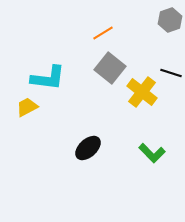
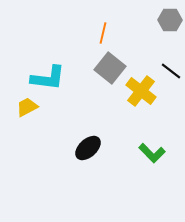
gray hexagon: rotated 20 degrees clockwise
orange line: rotated 45 degrees counterclockwise
black line: moved 2 px up; rotated 20 degrees clockwise
yellow cross: moved 1 px left, 1 px up
